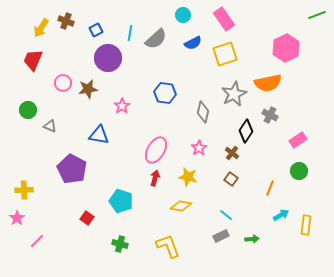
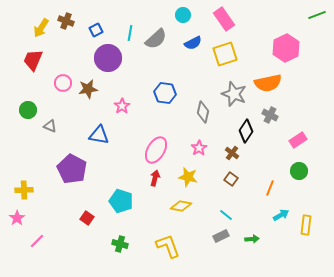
gray star at (234, 94): rotated 25 degrees counterclockwise
